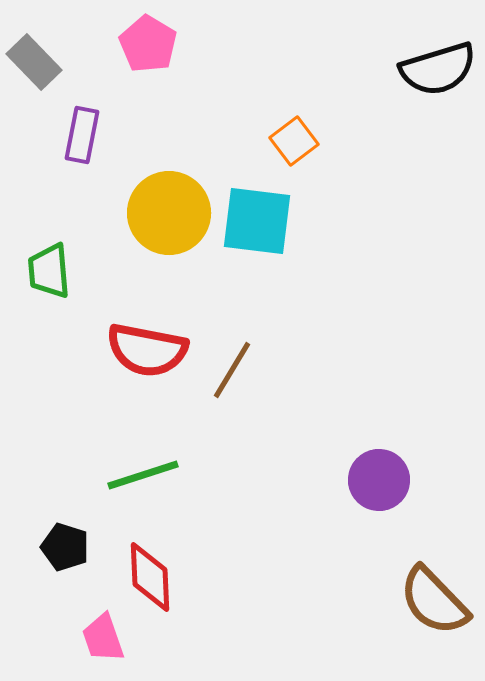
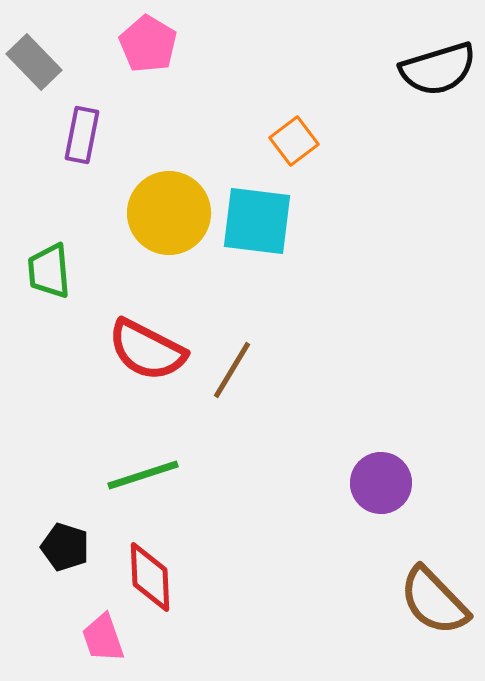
red semicircle: rotated 16 degrees clockwise
purple circle: moved 2 px right, 3 px down
